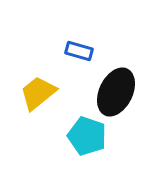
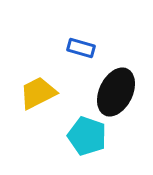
blue rectangle: moved 2 px right, 3 px up
yellow trapezoid: rotated 12 degrees clockwise
